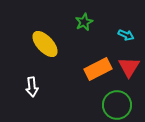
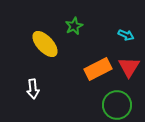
green star: moved 10 px left, 4 px down
white arrow: moved 1 px right, 2 px down
